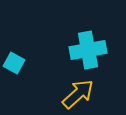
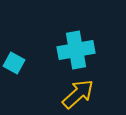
cyan cross: moved 12 px left
